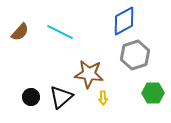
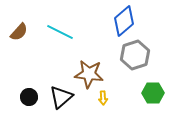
blue diamond: rotated 12 degrees counterclockwise
brown semicircle: moved 1 px left
black circle: moved 2 px left
